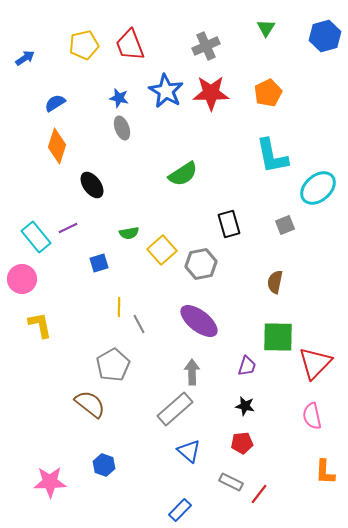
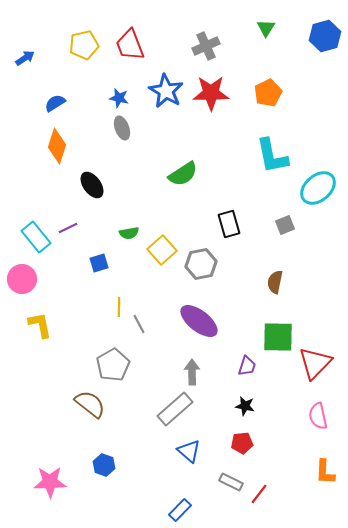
pink semicircle at (312, 416): moved 6 px right
